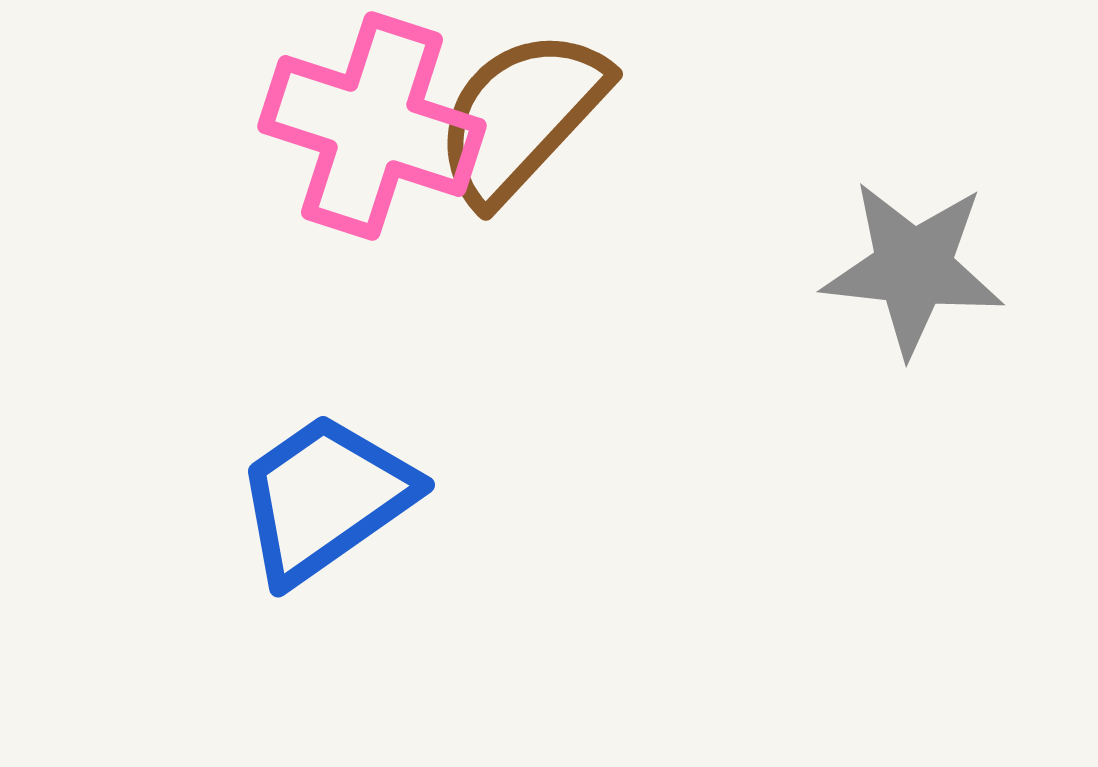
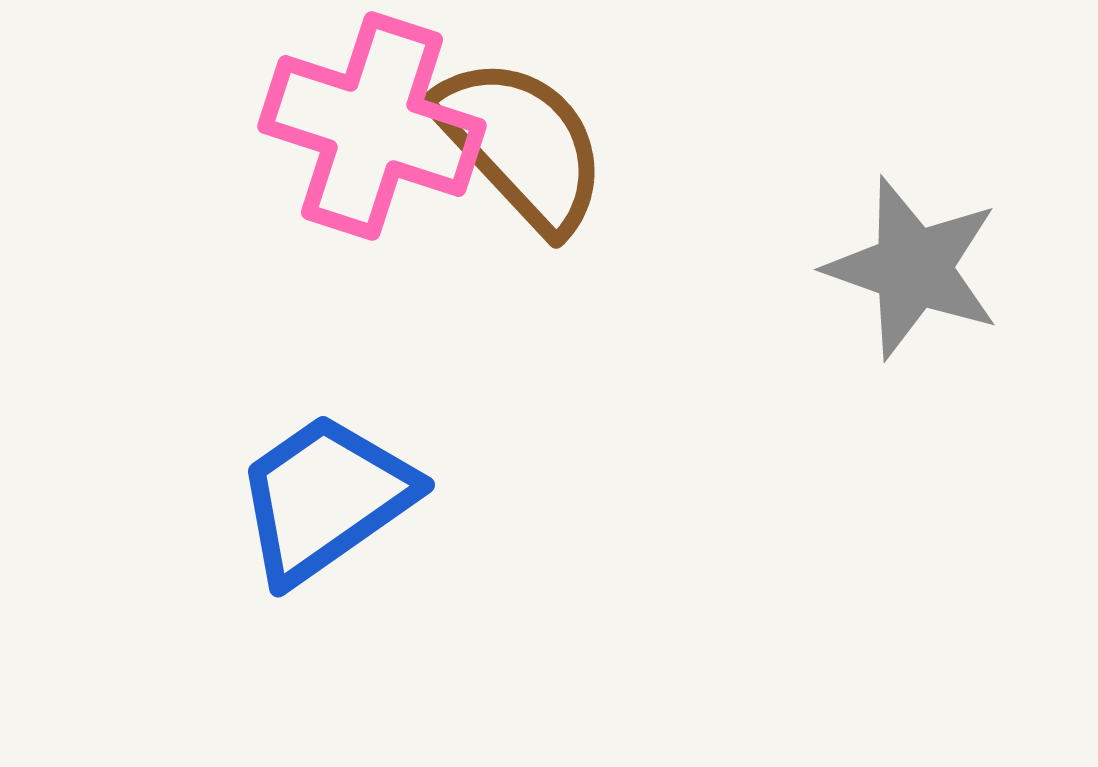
brown semicircle: moved 28 px down; rotated 94 degrees clockwise
gray star: rotated 13 degrees clockwise
